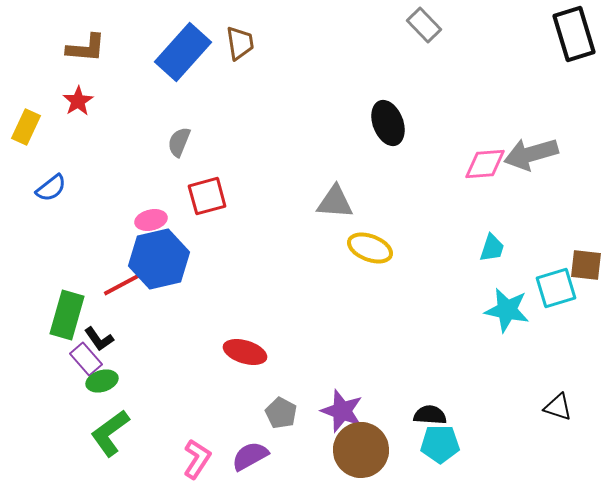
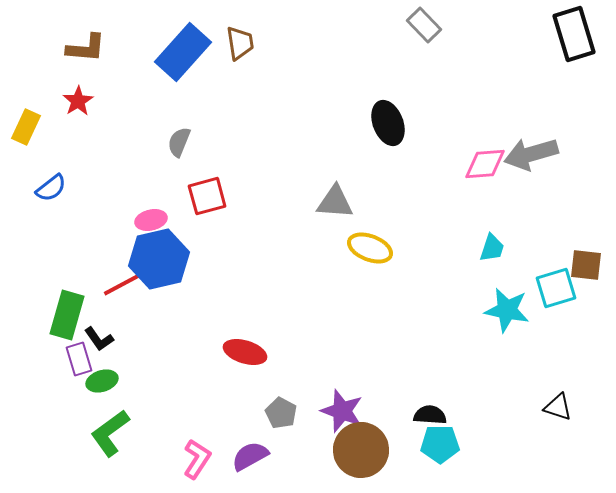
purple rectangle: moved 7 px left; rotated 24 degrees clockwise
